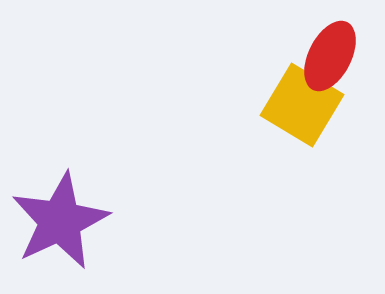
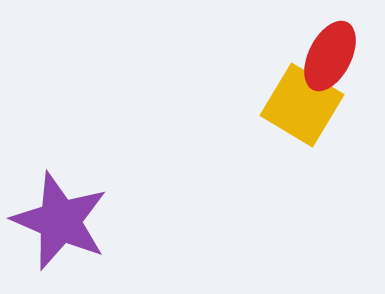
purple star: rotated 24 degrees counterclockwise
